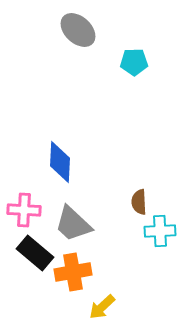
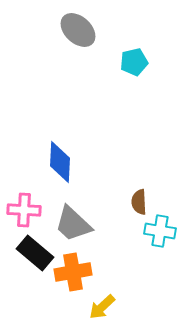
cyan pentagon: rotated 12 degrees counterclockwise
cyan cross: rotated 12 degrees clockwise
